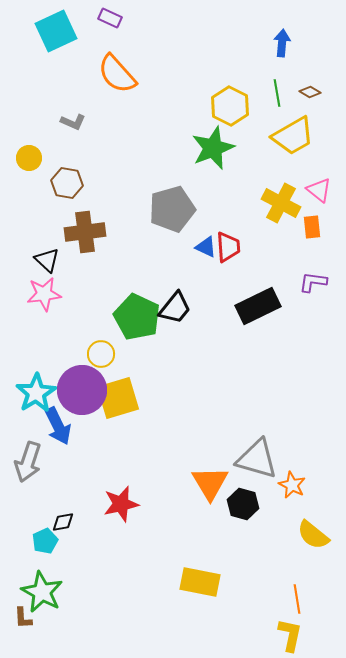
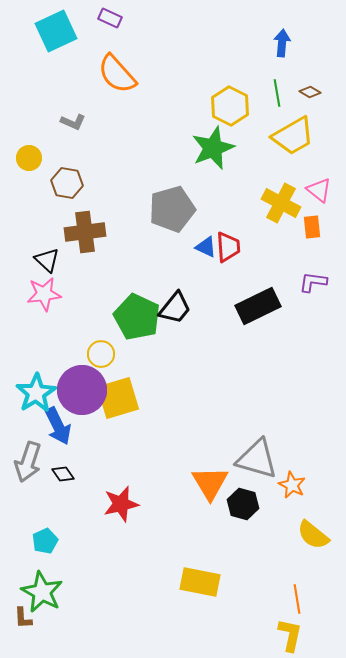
black diamond at (63, 522): moved 48 px up; rotated 65 degrees clockwise
